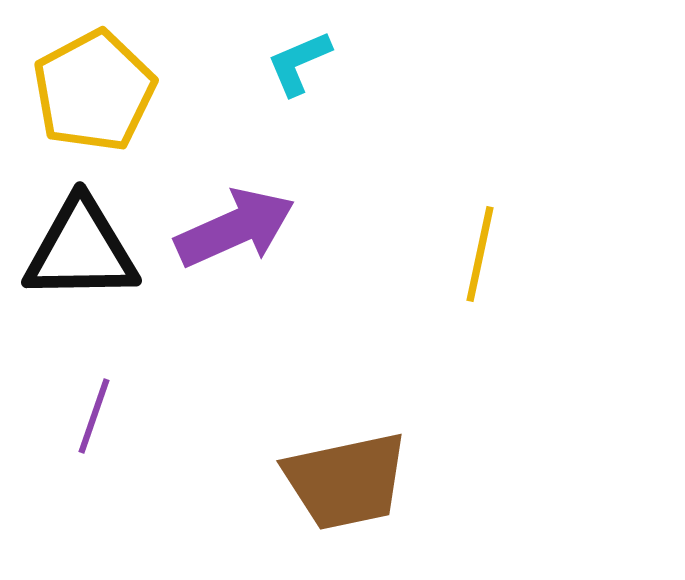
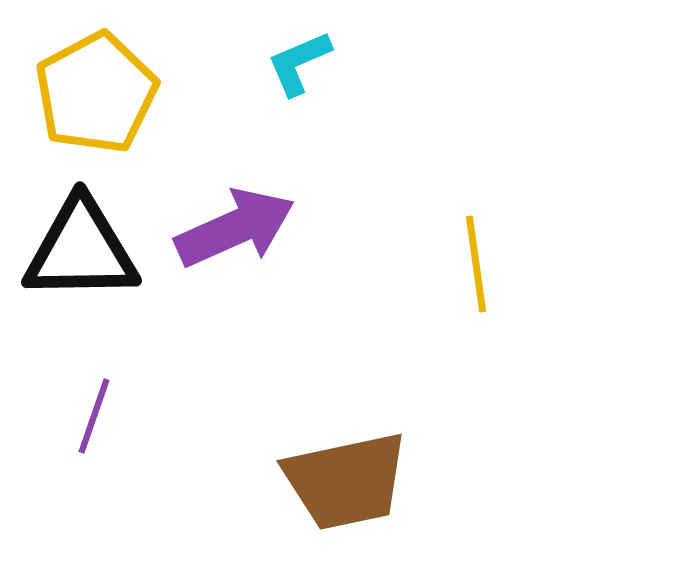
yellow pentagon: moved 2 px right, 2 px down
yellow line: moved 4 px left, 10 px down; rotated 20 degrees counterclockwise
